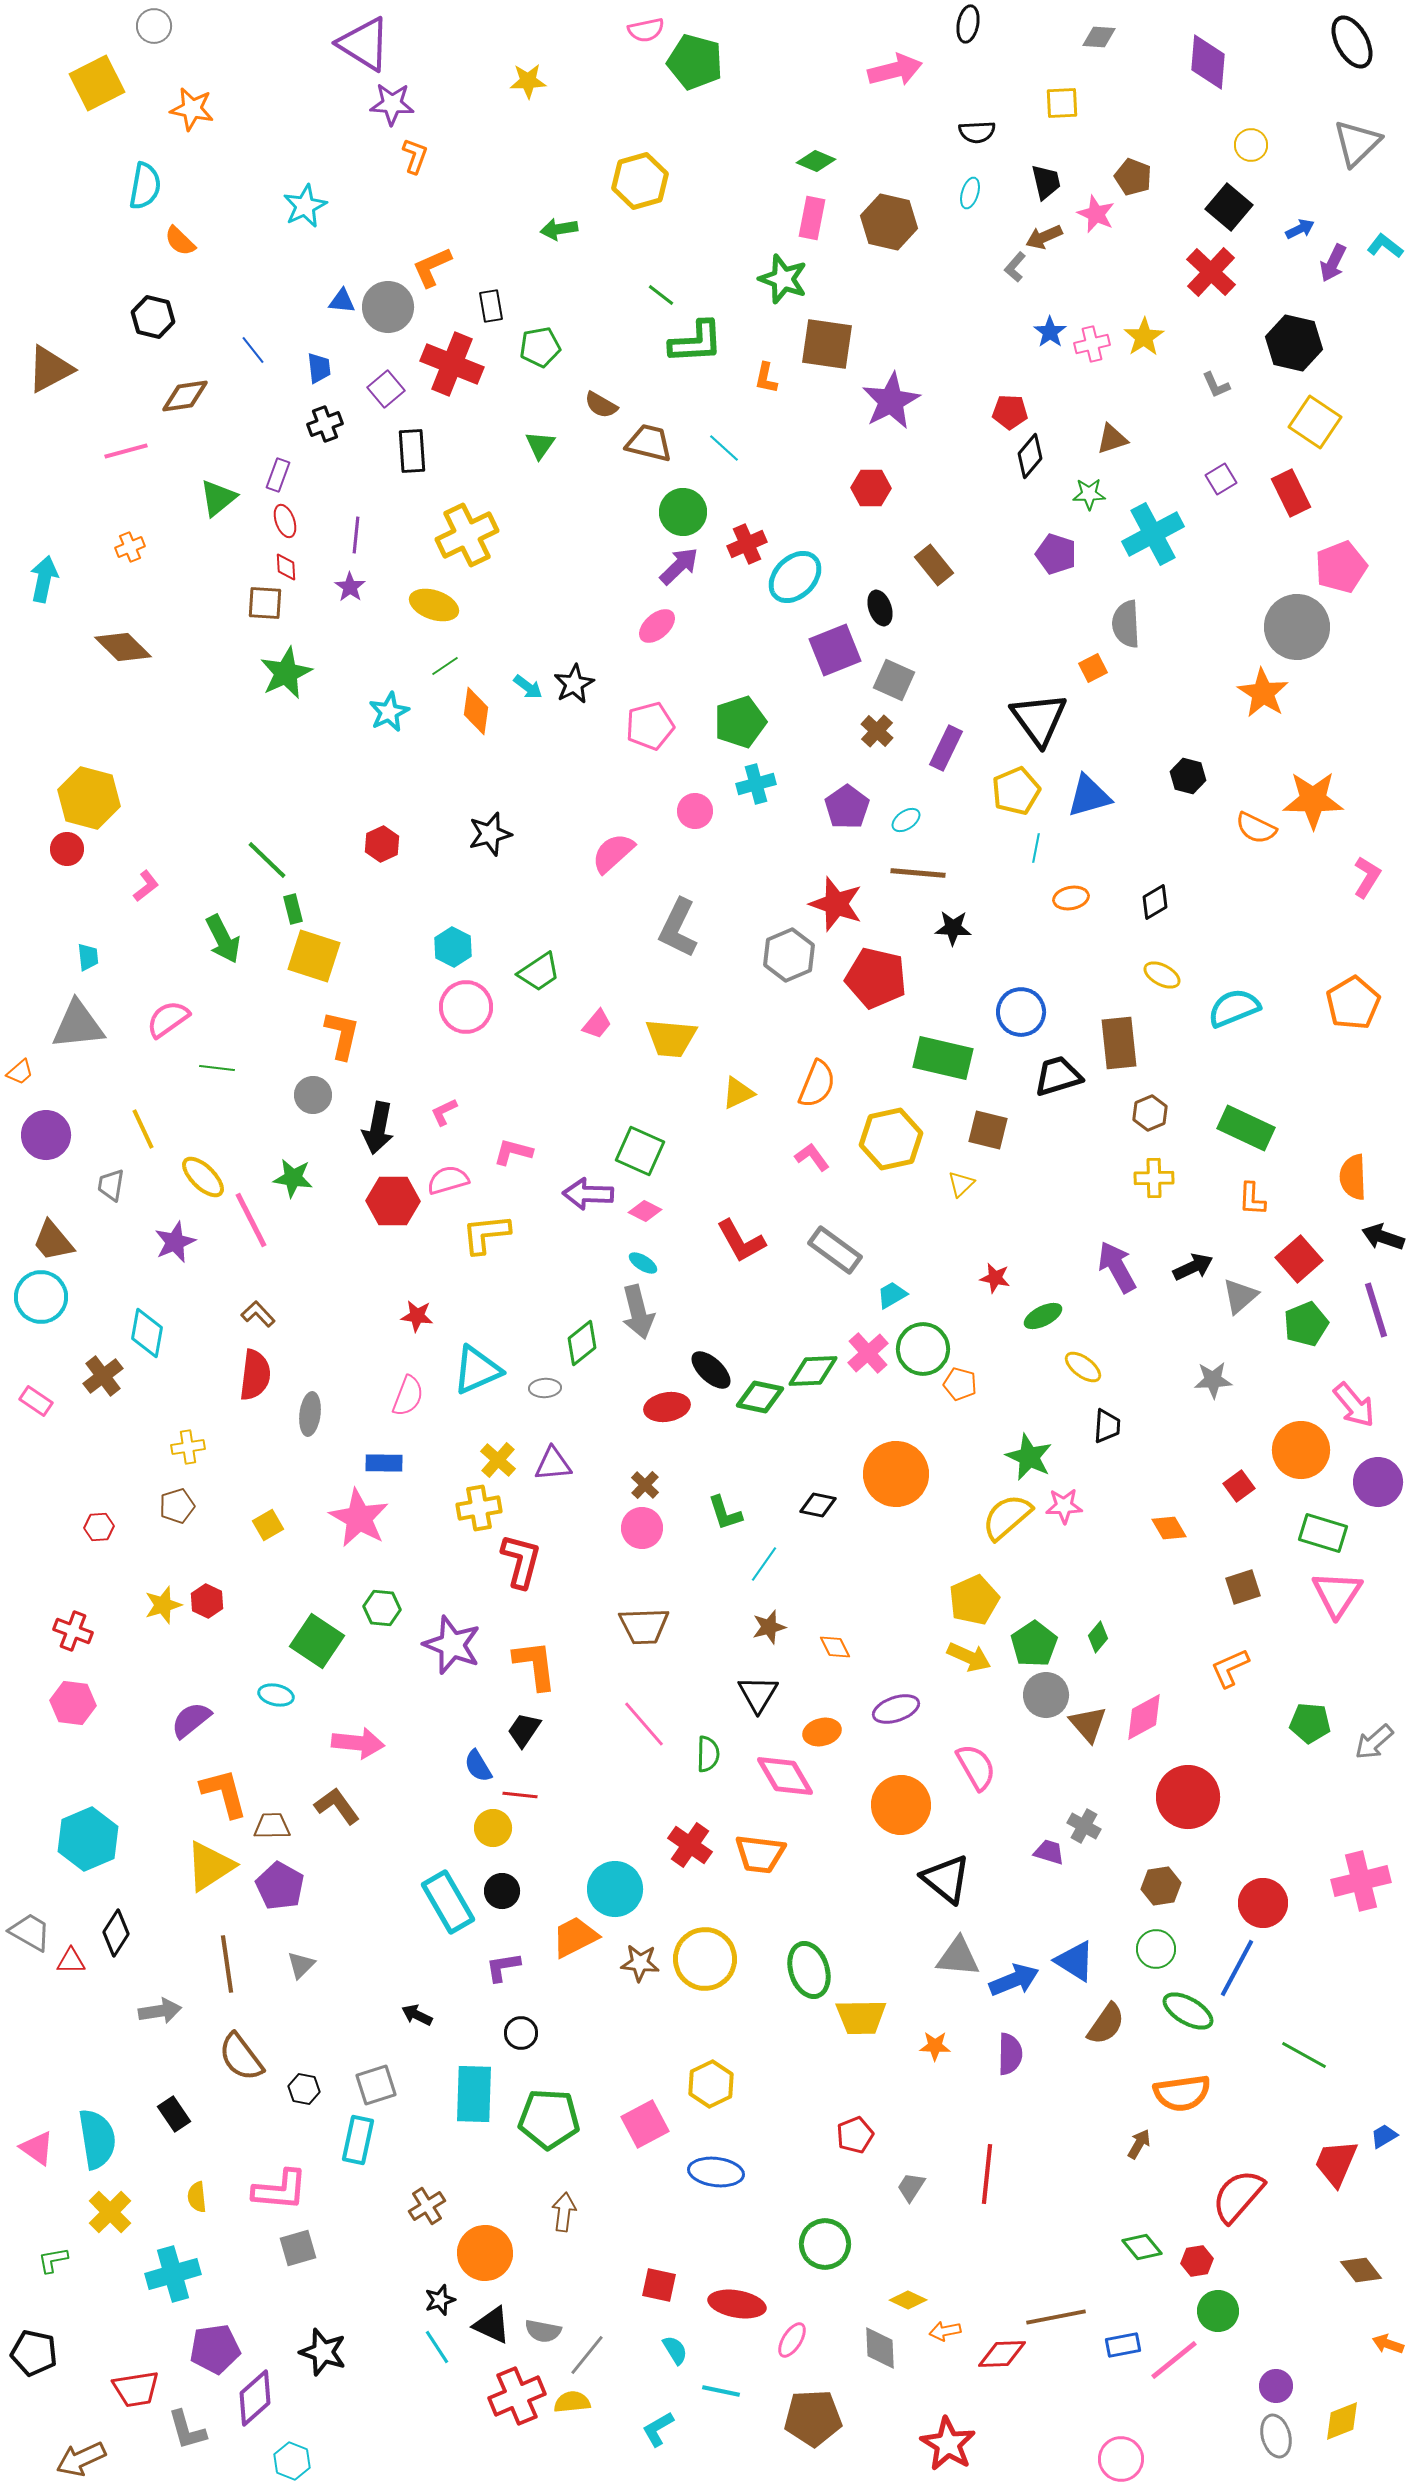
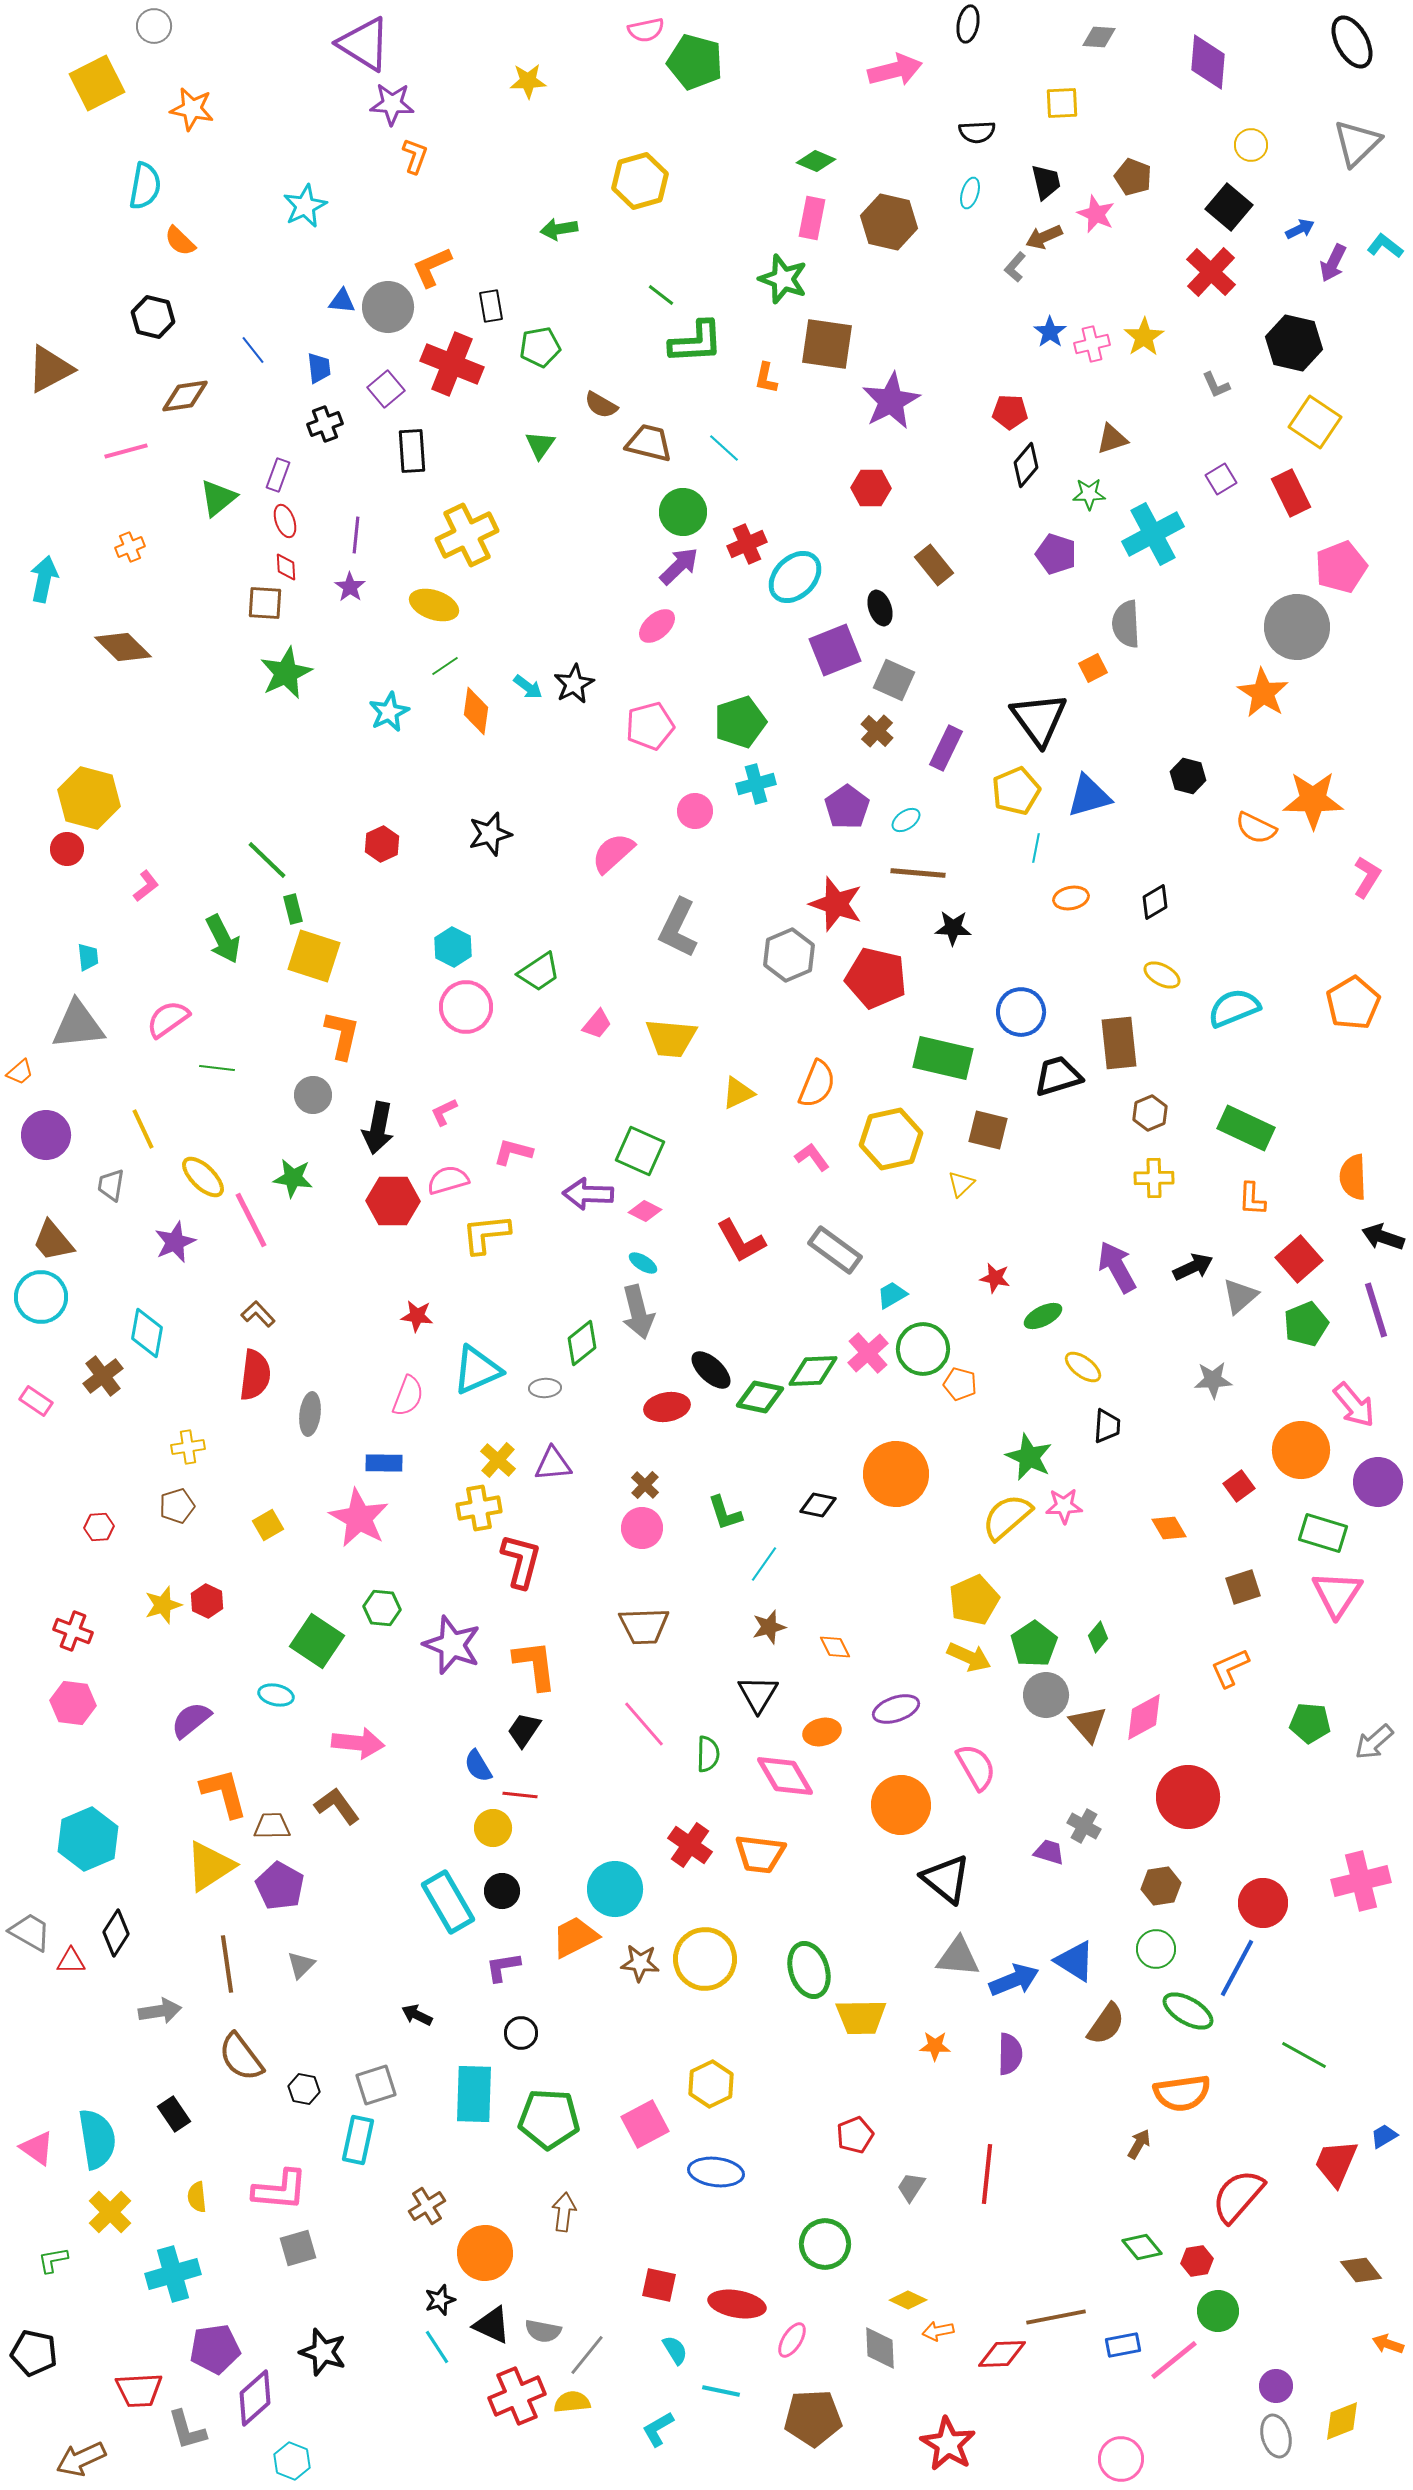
black diamond at (1030, 456): moved 4 px left, 9 px down
orange arrow at (945, 2331): moved 7 px left
red trapezoid at (136, 2389): moved 3 px right, 1 px down; rotated 6 degrees clockwise
